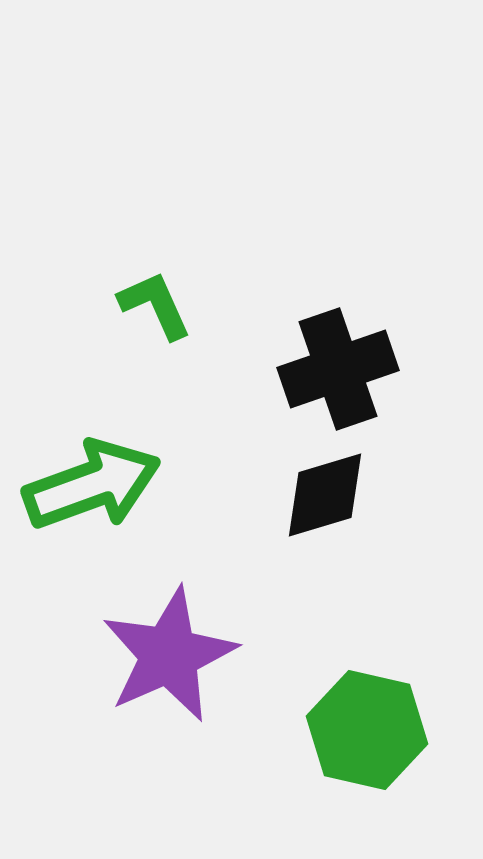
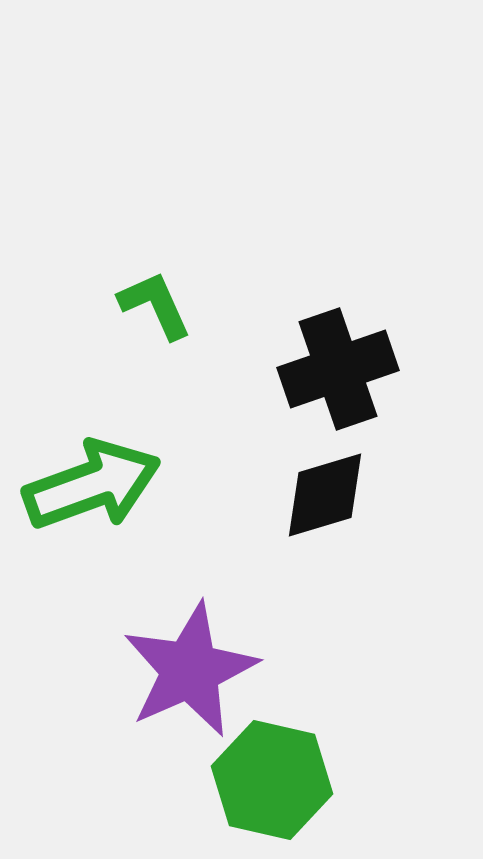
purple star: moved 21 px right, 15 px down
green hexagon: moved 95 px left, 50 px down
